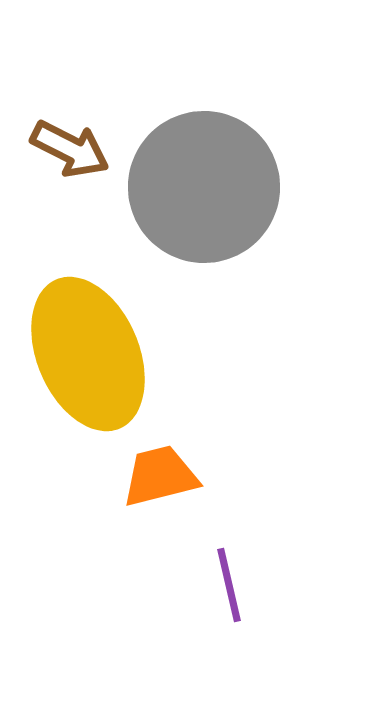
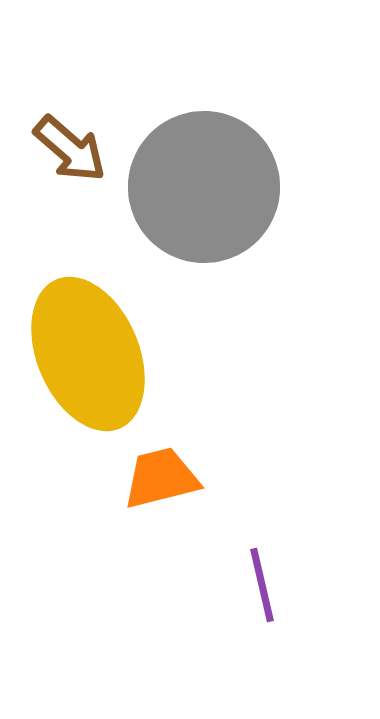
brown arrow: rotated 14 degrees clockwise
orange trapezoid: moved 1 px right, 2 px down
purple line: moved 33 px right
